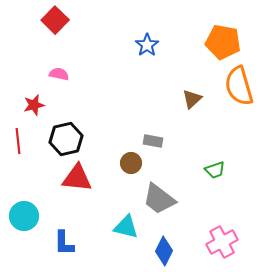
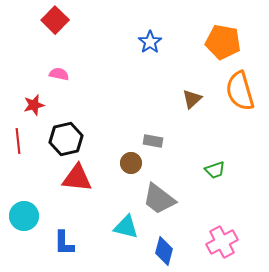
blue star: moved 3 px right, 3 px up
orange semicircle: moved 1 px right, 5 px down
blue diamond: rotated 12 degrees counterclockwise
